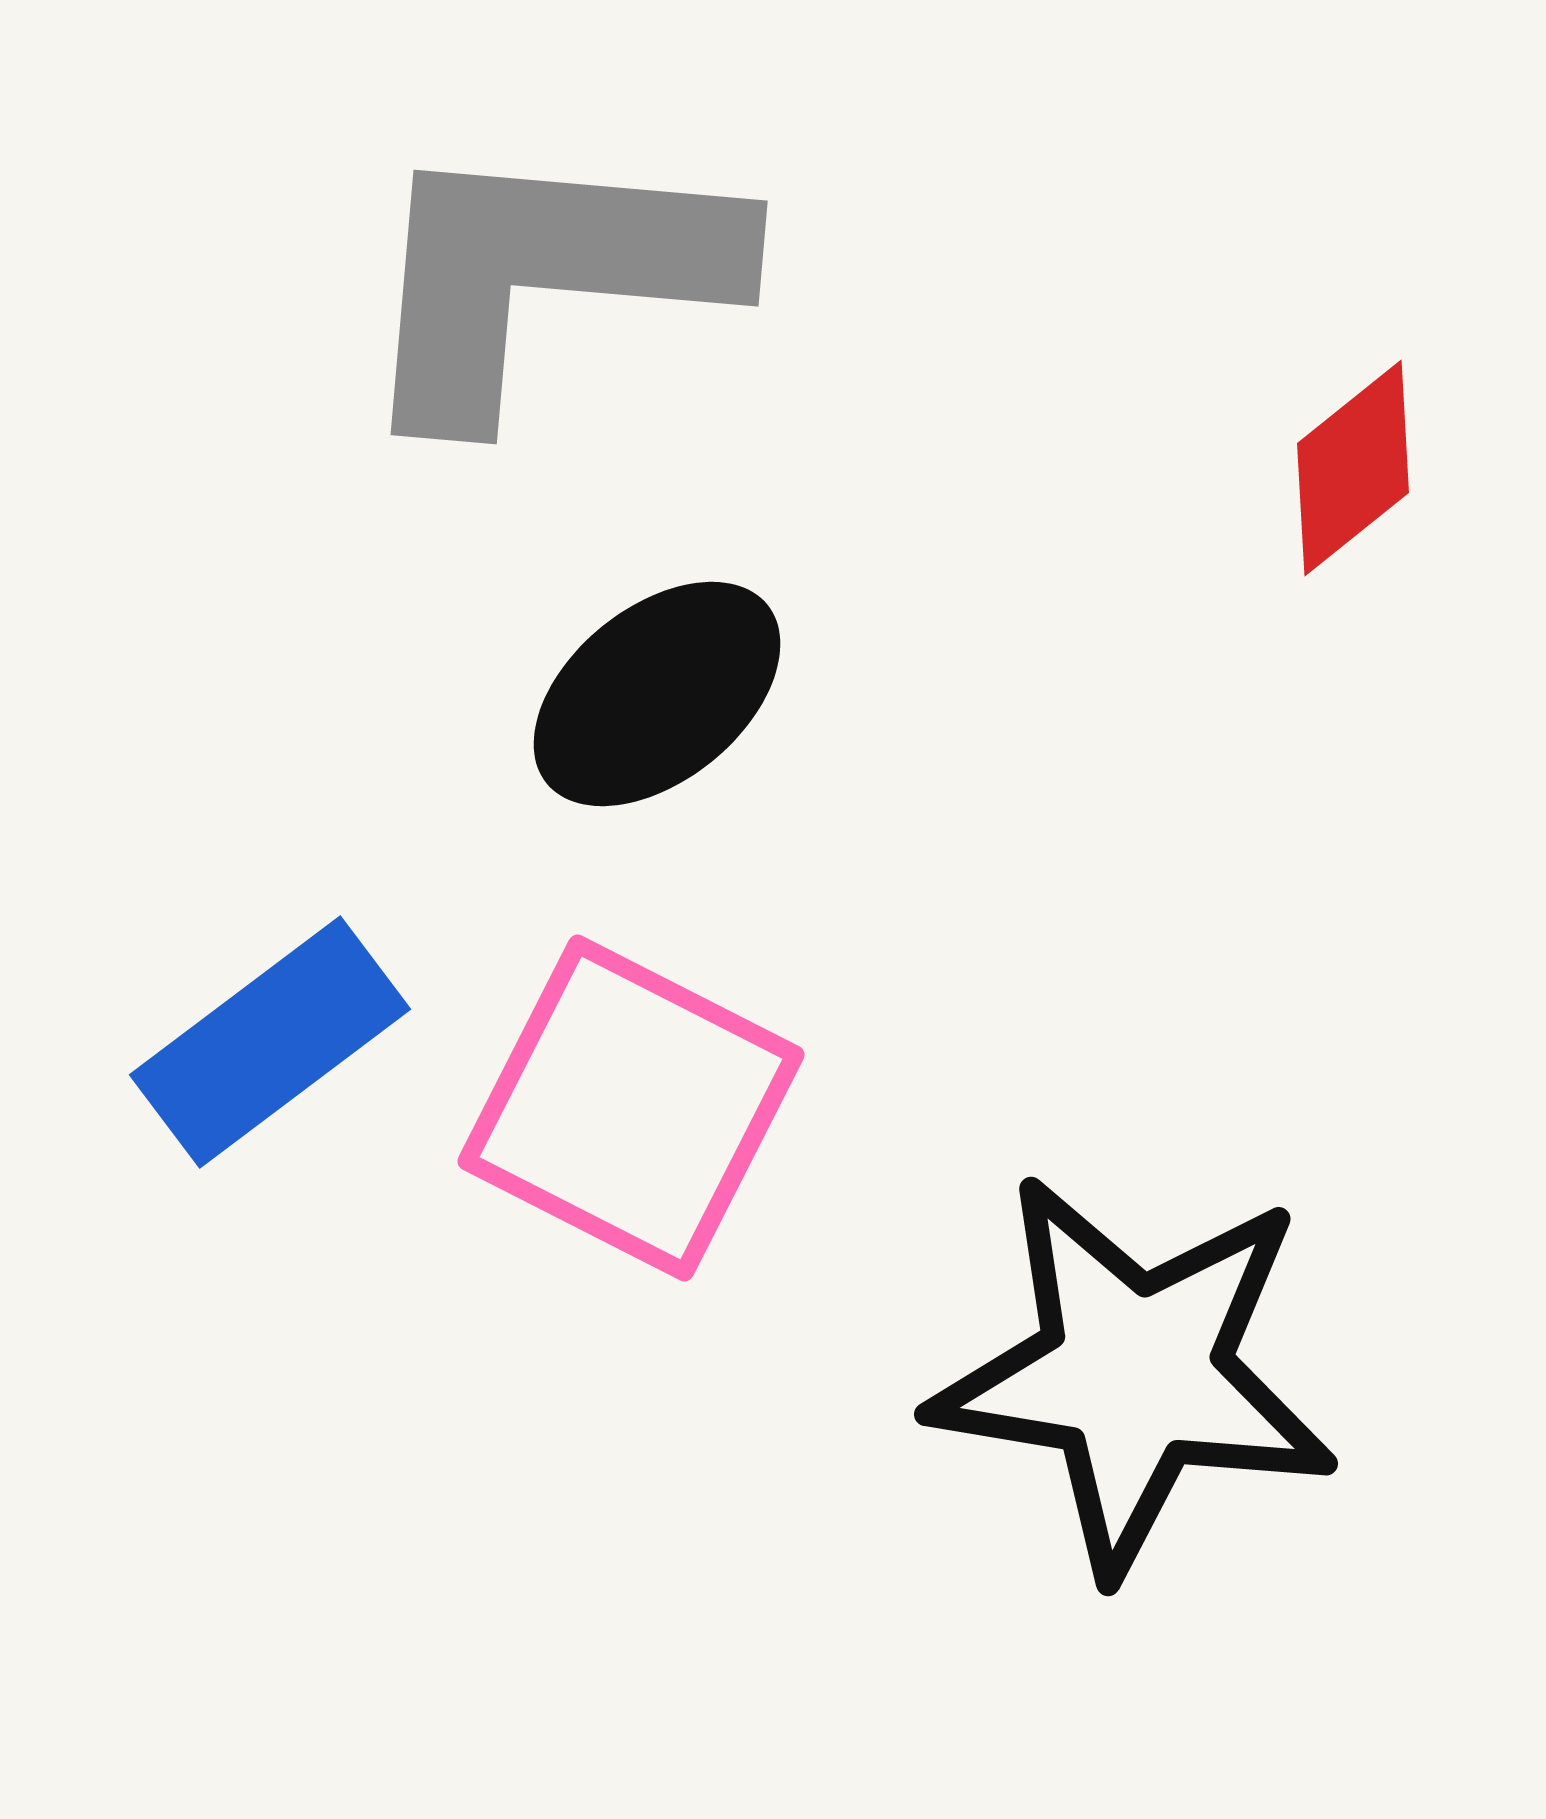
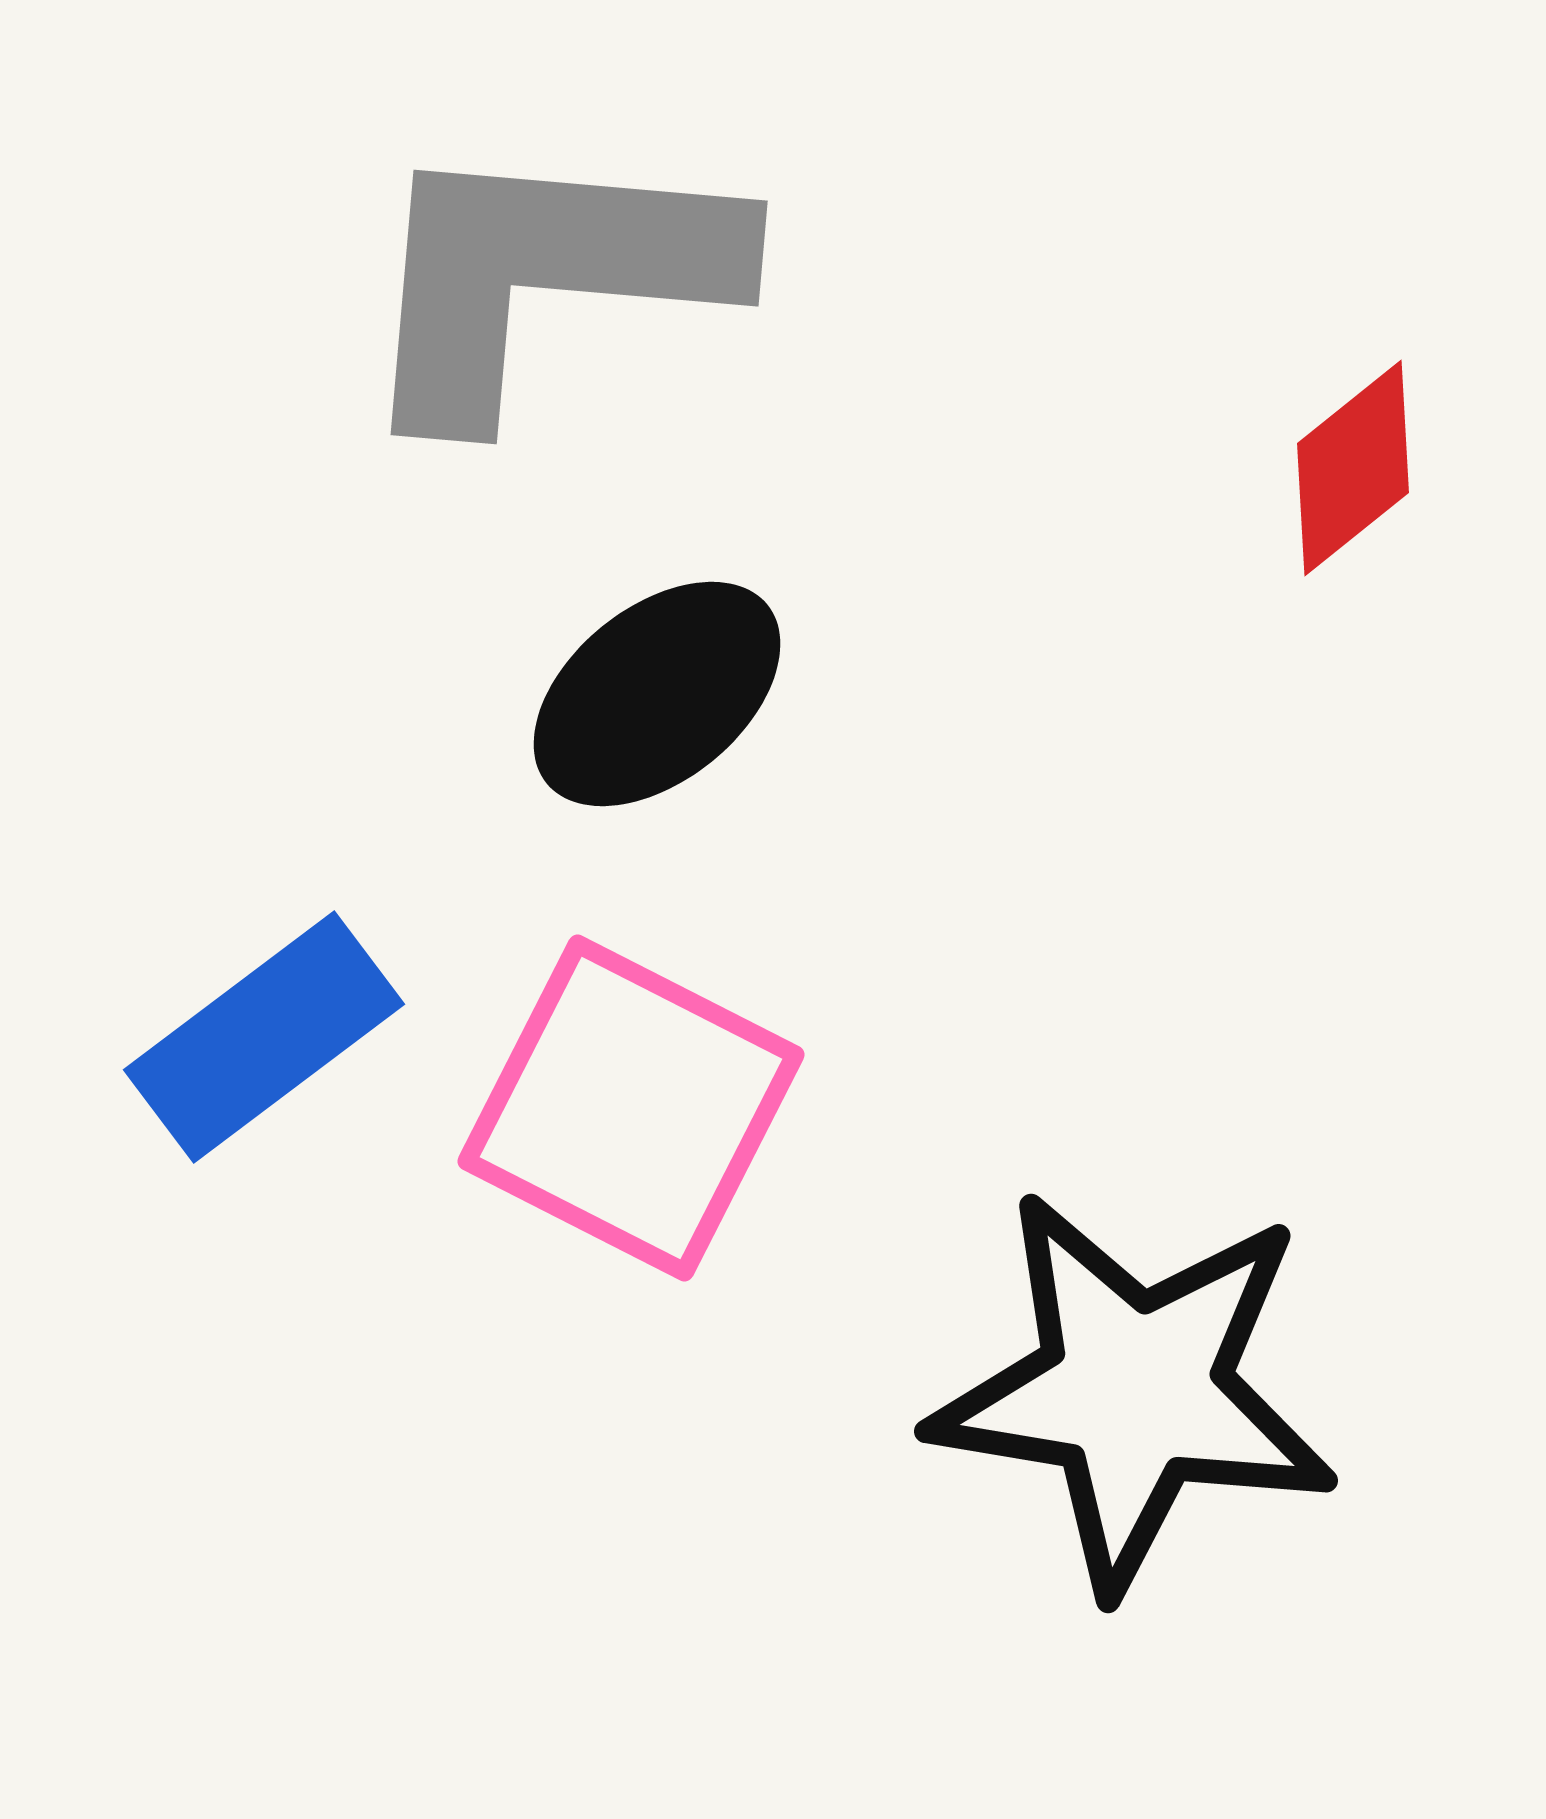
blue rectangle: moved 6 px left, 5 px up
black star: moved 17 px down
